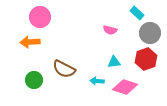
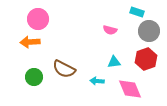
cyan rectangle: moved 1 px up; rotated 24 degrees counterclockwise
pink circle: moved 2 px left, 2 px down
gray circle: moved 1 px left, 2 px up
green circle: moved 3 px up
pink diamond: moved 5 px right, 2 px down; rotated 50 degrees clockwise
